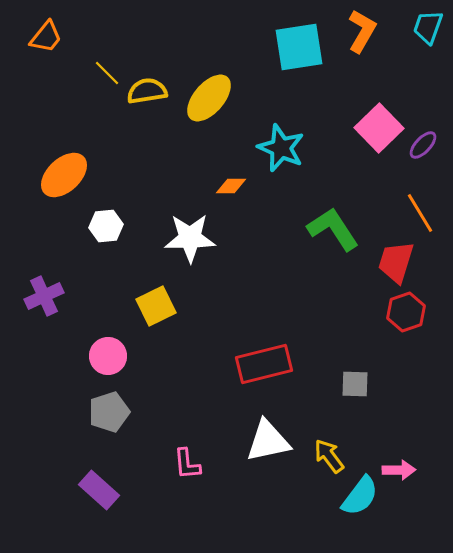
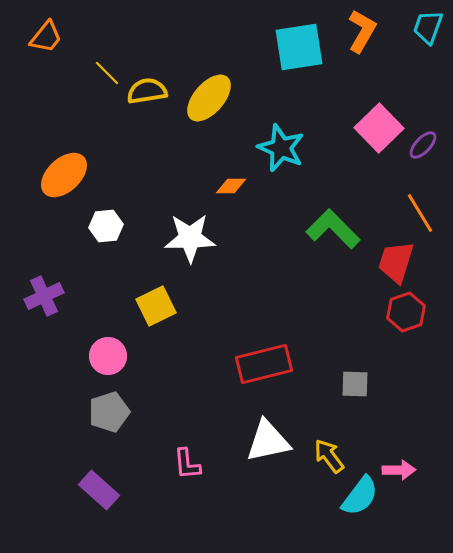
green L-shape: rotated 12 degrees counterclockwise
